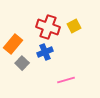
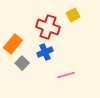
yellow square: moved 1 px left, 11 px up
pink line: moved 5 px up
